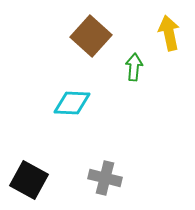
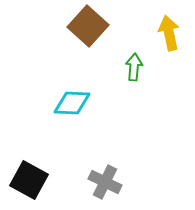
brown square: moved 3 px left, 10 px up
gray cross: moved 4 px down; rotated 12 degrees clockwise
